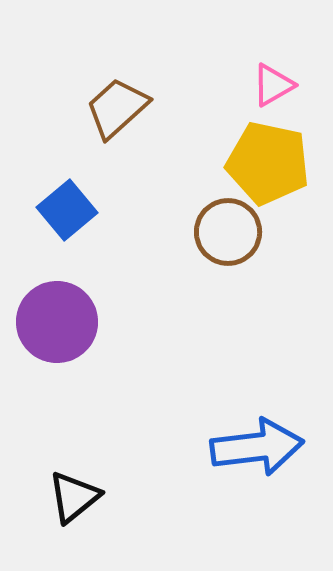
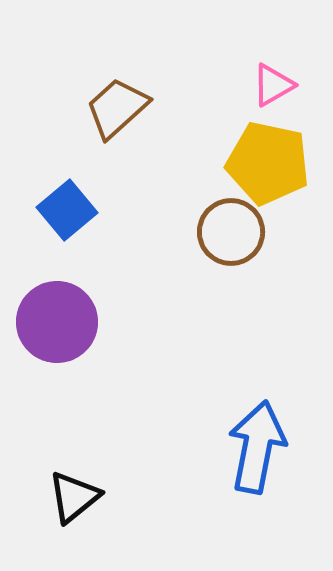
brown circle: moved 3 px right
blue arrow: rotated 72 degrees counterclockwise
